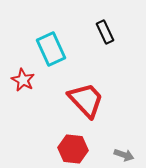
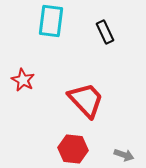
cyan rectangle: moved 28 px up; rotated 32 degrees clockwise
